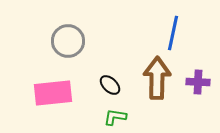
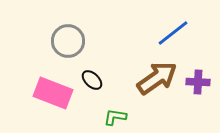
blue line: rotated 40 degrees clockwise
brown arrow: rotated 54 degrees clockwise
black ellipse: moved 18 px left, 5 px up
pink rectangle: rotated 27 degrees clockwise
